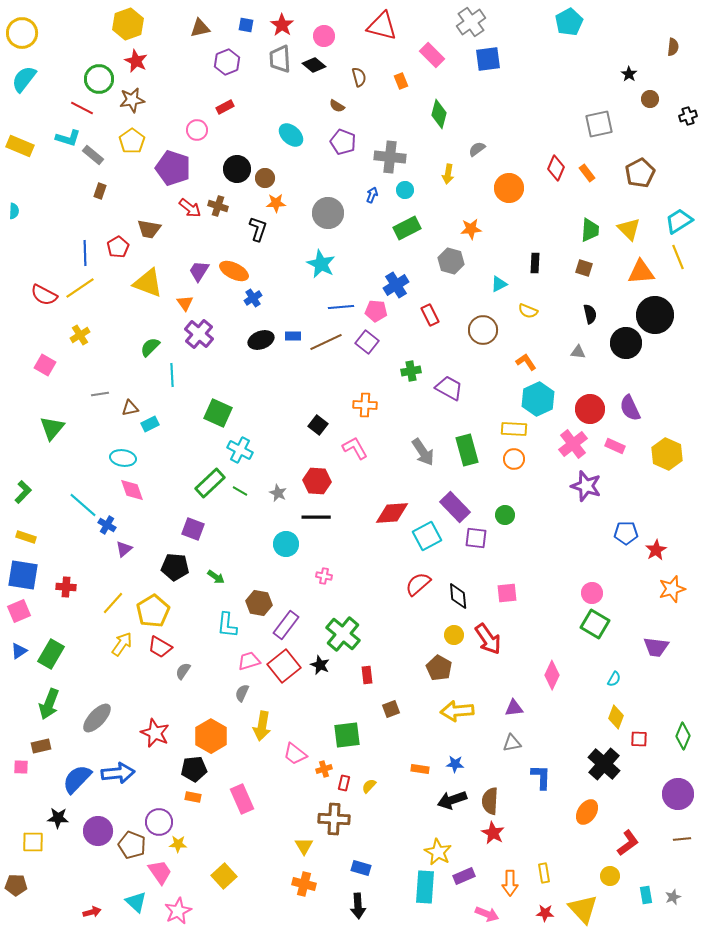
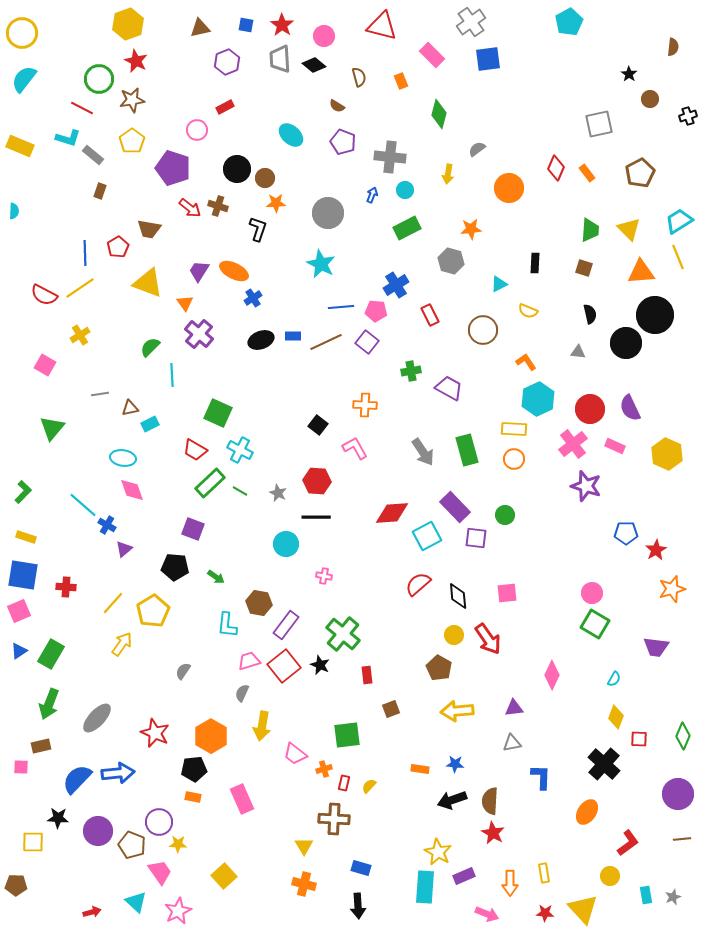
red trapezoid at (160, 647): moved 35 px right, 197 px up
